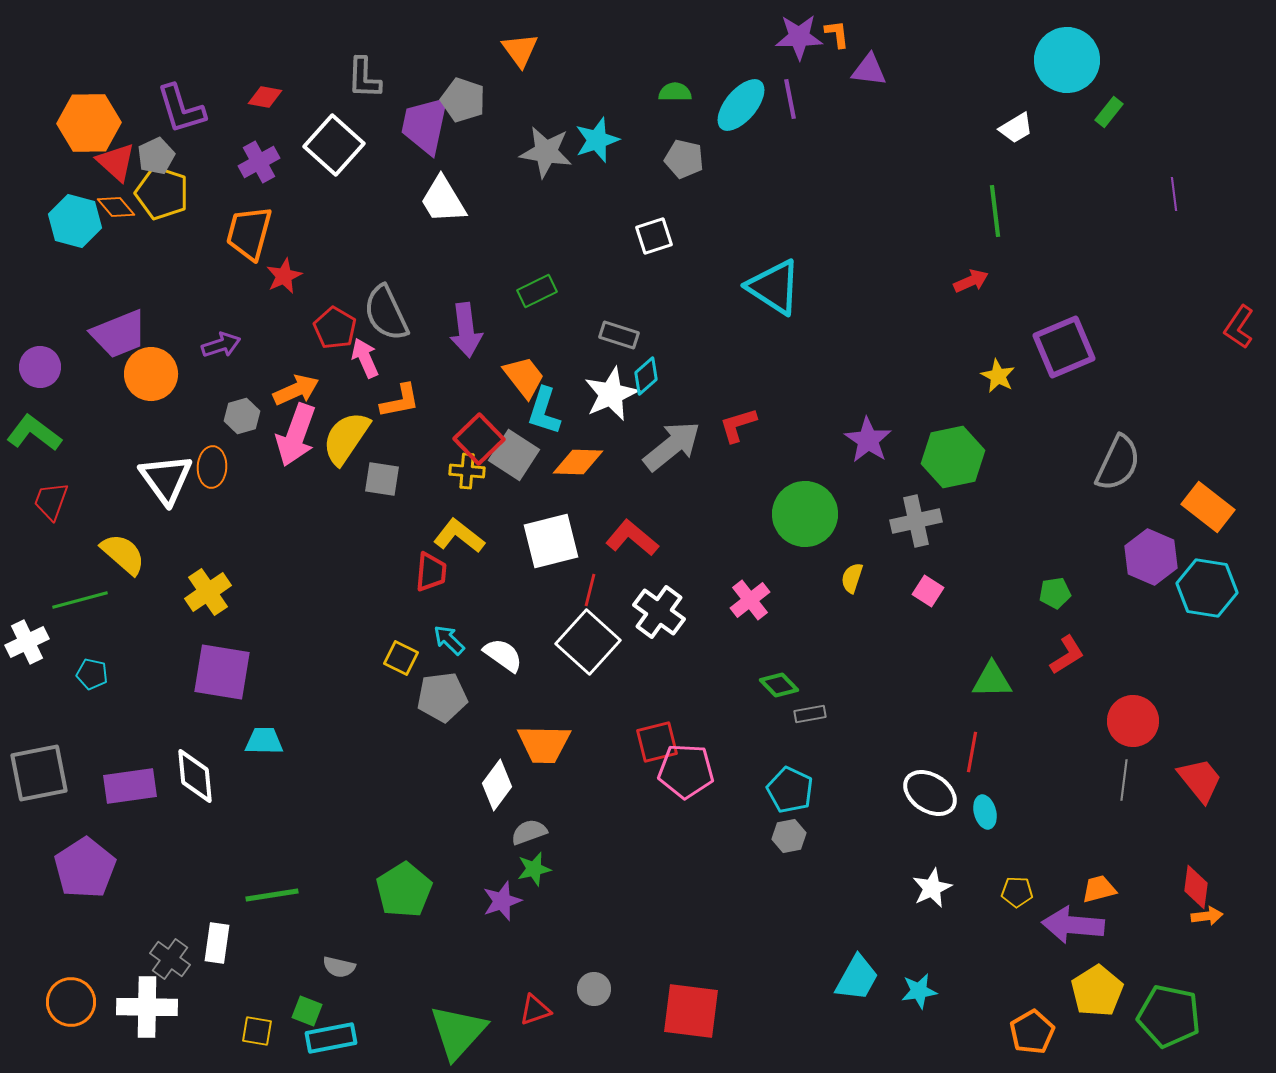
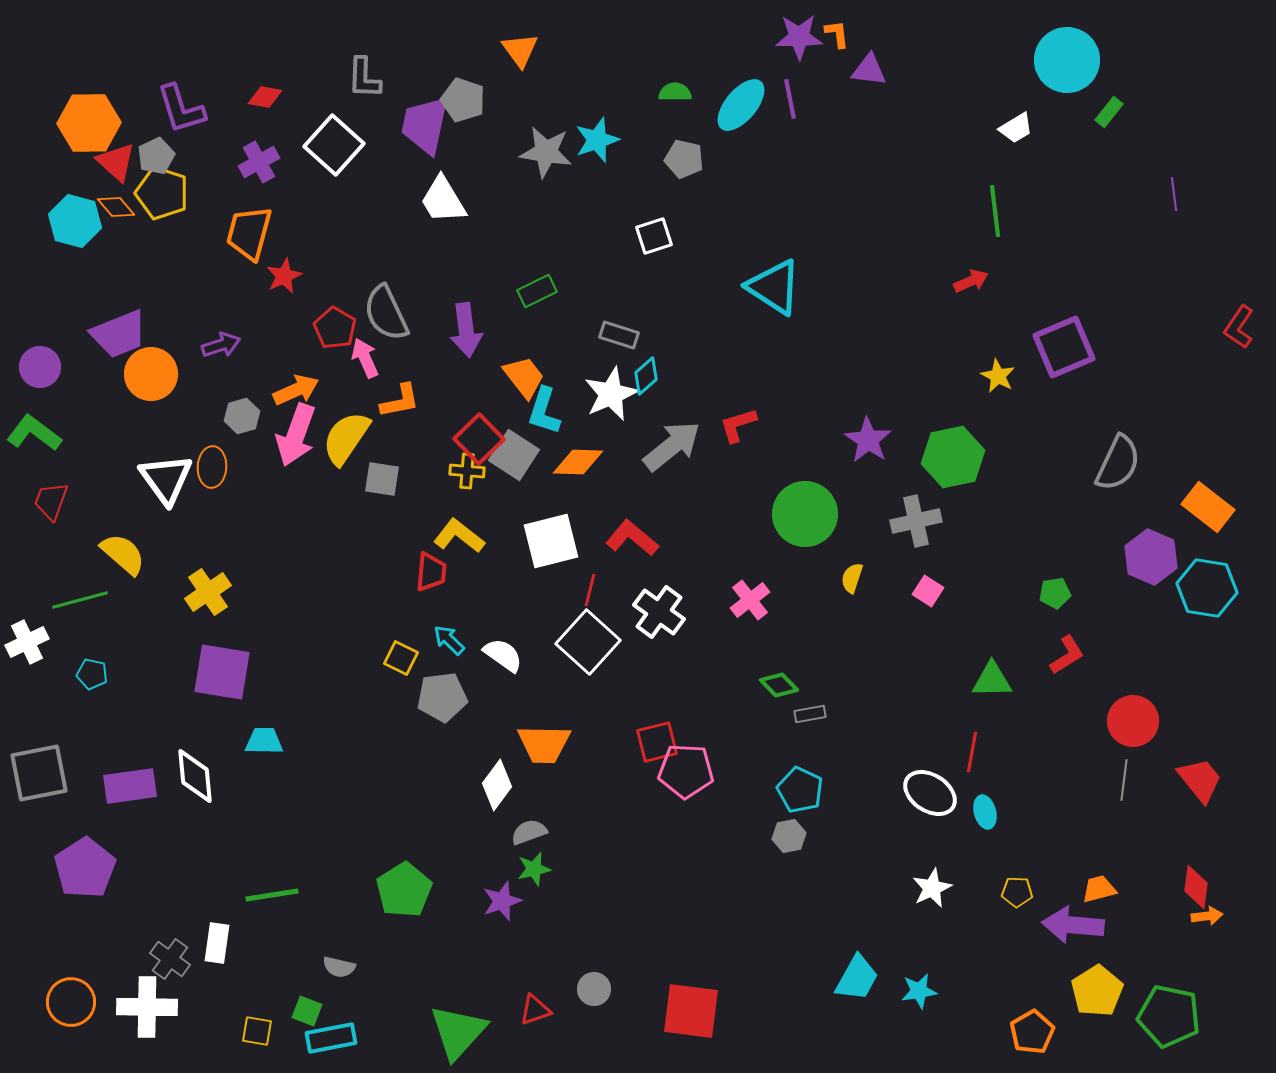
cyan pentagon at (790, 790): moved 10 px right
